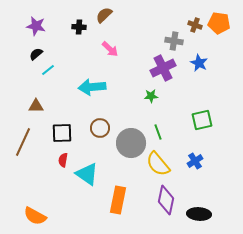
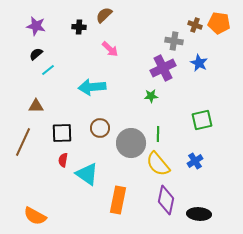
green line: moved 2 px down; rotated 21 degrees clockwise
